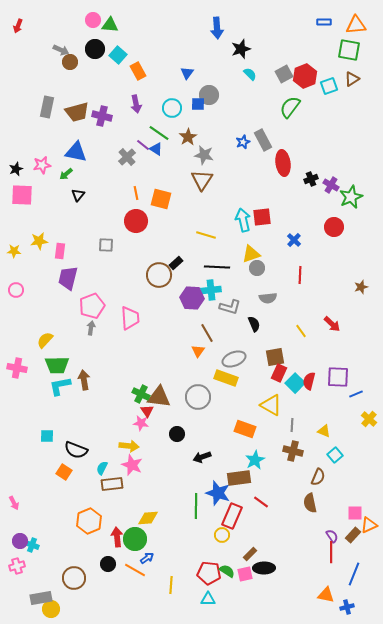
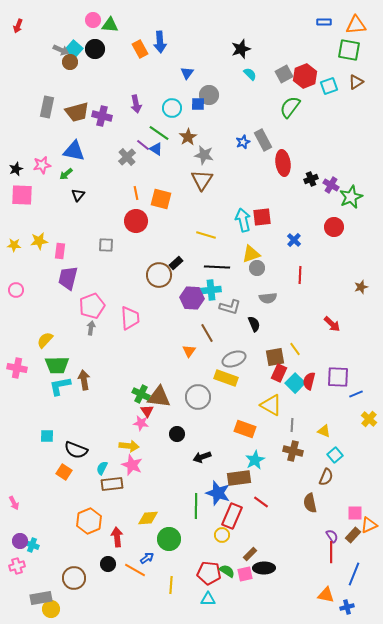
blue arrow at (217, 28): moved 57 px left, 14 px down
cyan square at (118, 55): moved 44 px left, 6 px up
orange rectangle at (138, 71): moved 2 px right, 22 px up
brown triangle at (352, 79): moved 4 px right, 3 px down
blue triangle at (76, 152): moved 2 px left, 1 px up
yellow star at (14, 251): moved 6 px up
yellow line at (301, 331): moved 6 px left, 18 px down
orange triangle at (198, 351): moved 9 px left
brown semicircle at (318, 477): moved 8 px right
green circle at (135, 539): moved 34 px right
